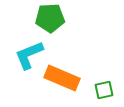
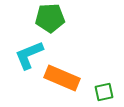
green square: moved 2 px down
